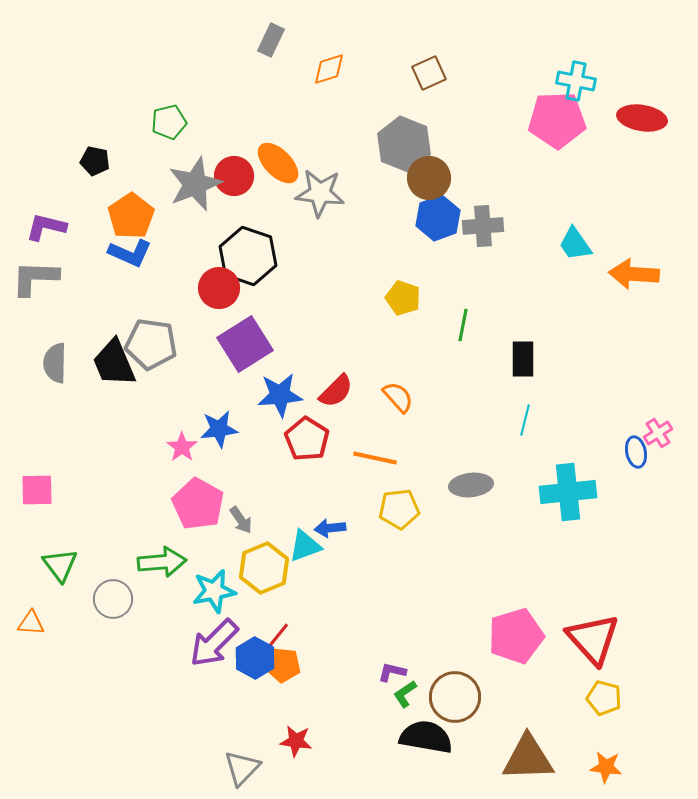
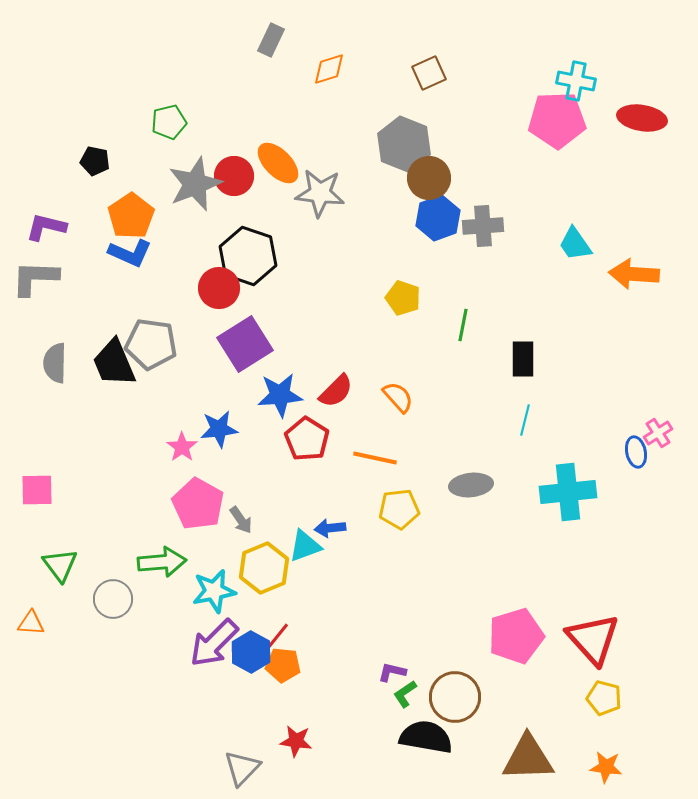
blue hexagon at (255, 658): moved 4 px left, 6 px up
